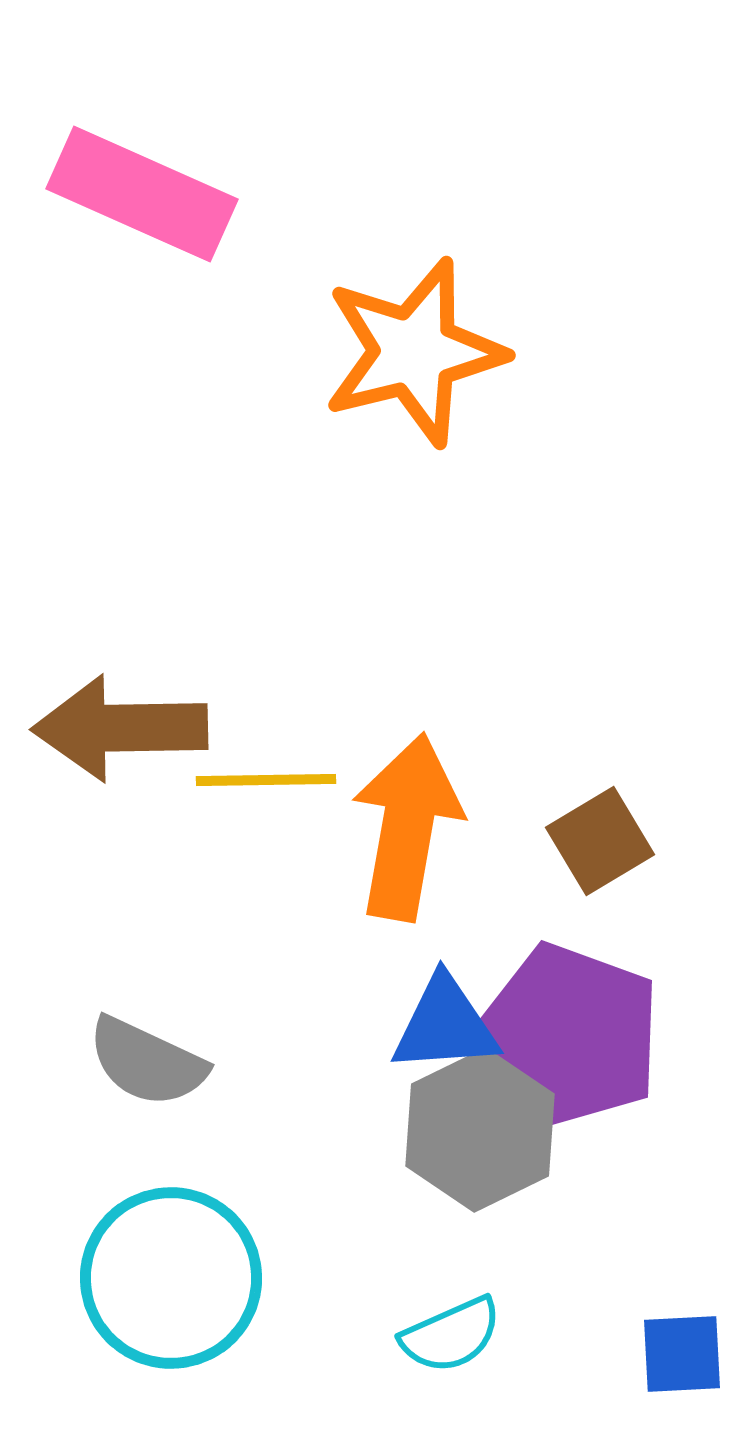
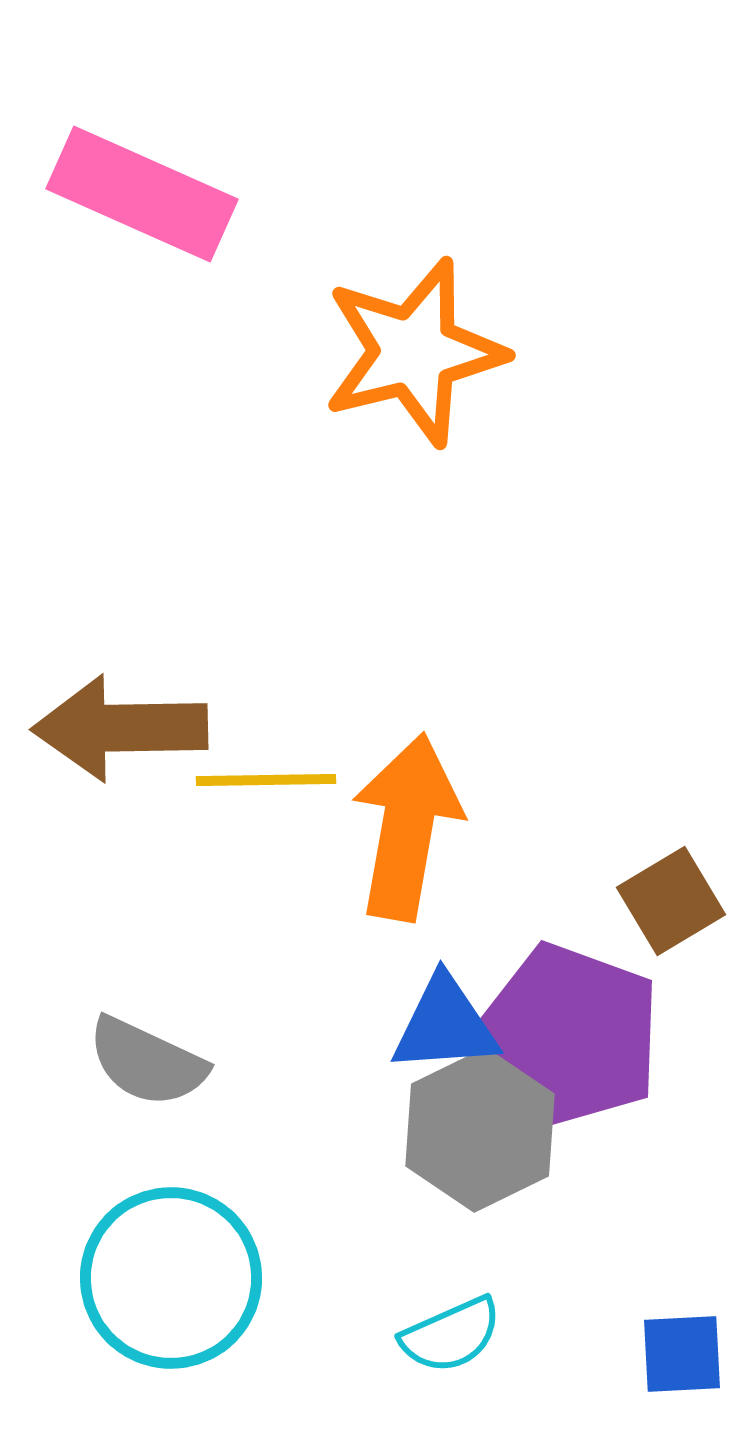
brown square: moved 71 px right, 60 px down
